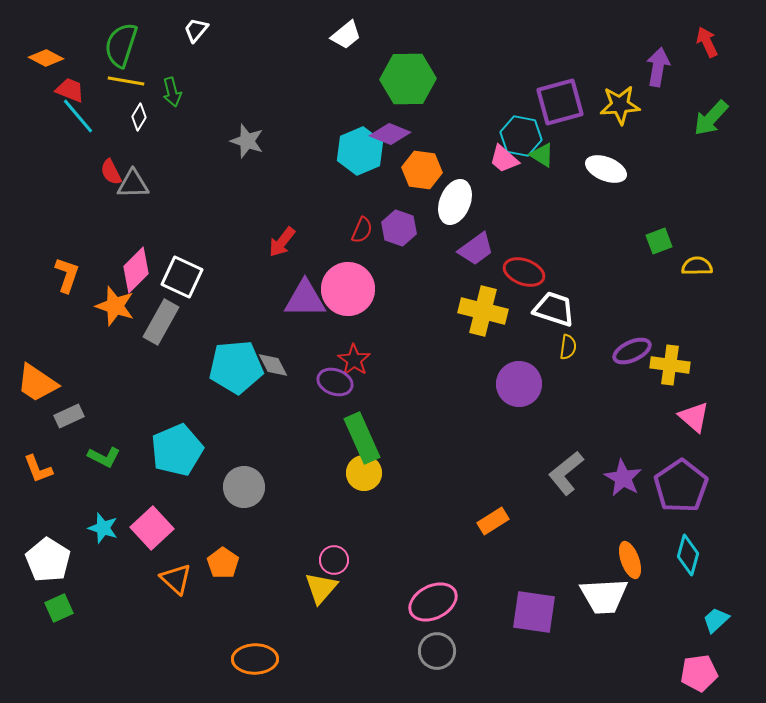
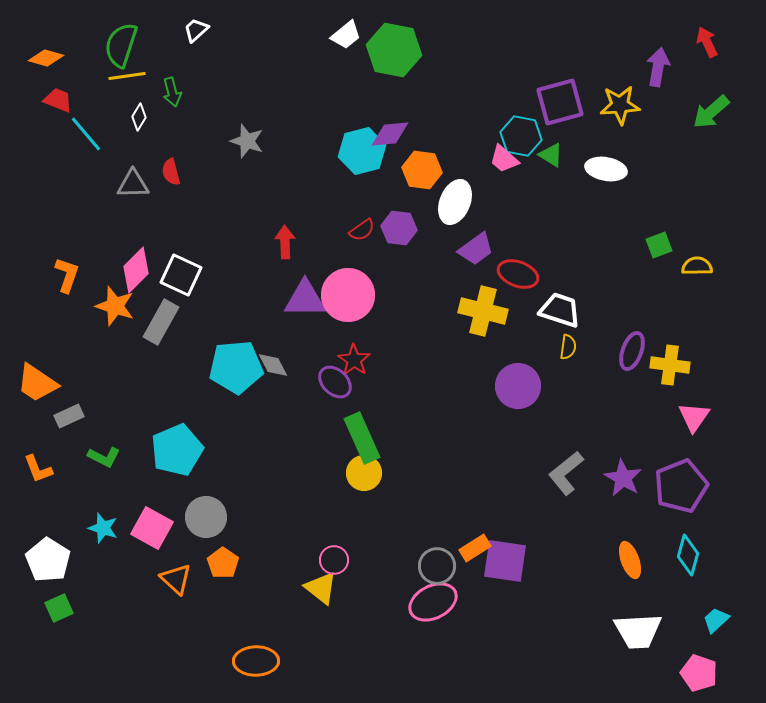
white trapezoid at (196, 30): rotated 8 degrees clockwise
orange diamond at (46, 58): rotated 12 degrees counterclockwise
green hexagon at (408, 79): moved 14 px left, 29 px up; rotated 12 degrees clockwise
yellow line at (126, 81): moved 1 px right, 5 px up; rotated 18 degrees counterclockwise
red trapezoid at (70, 90): moved 12 px left, 10 px down
cyan line at (78, 116): moved 8 px right, 18 px down
green arrow at (711, 118): moved 6 px up; rotated 6 degrees clockwise
purple diamond at (390, 134): rotated 27 degrees counterclockwise
cyan hexagon at (360, 151): moved 2 px right; rotated 9 degrees clockwise
green triangle at (542, 155): moved 9 px right
white ellipse at (606, 169): rotated 12 degrees counterclockwise
red semicircle at (111, 172): moved 60 px right; rotated 12 degrees clockwise
purple hexagon at (399, 228): rotated 12 degrees counterclockwise
red semicircle at (362, 230): rotated 32 degrees clockwise
green square at (659, 241): moved 4 px down
red arrow at (282, 242): moved 3 px right; rotated 140 degrees clockwise
red ellipse at (524, 272): moved 6 px left, 2 px down
white square at (182, 277): moved 1 px left, 2 px up
pink circle at (348, 289): moved 6 px down
white trapezoid at (554, 309): moved 6 px right, 1 px down
purple ellipse at (632, 351): rotated 45 degrees counterclockwise
purple ellipse at (335, 382): rotated 24 degrees clockwise
purple circle at (519, 384): moved 1 px left, 2 px down
pink triangle at (694, 417): rotated 24 degrees clockwise
purple pentagon at (681, 486): rotated 12 degrees clockwise
gray circle at (244, 487): moved 38 px left, 30 px down
orange rectangle at (493, 521): moved 18 px left, 27 px down
pink square at (152, 528): rotated 18 degrees counterclockwise
yellow triangle at (321, 588): rotated 33 degrees counterclockwise
white trapezoid at (604, 596): moved 34 px right, 35 px down
purple square at (534, 612): moved 29 px left, 51 px up
gray circle at (437, 651): moved 85 px up
orange ellipse at (255, 659): moved 1 px right, 2 px down
pink pentagon at (699, 673): rotated 27 degrees clockwise
